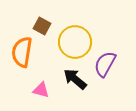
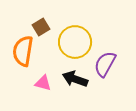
brown square: moved 1 px left, 1 px down; rotated 30 degrees clockwise
orange semicircle: moved 1 px right, 1 px up
black arrow: rotated 20 degrees counterclockwise
pink triangle: moved 2 px right, 7 px up
